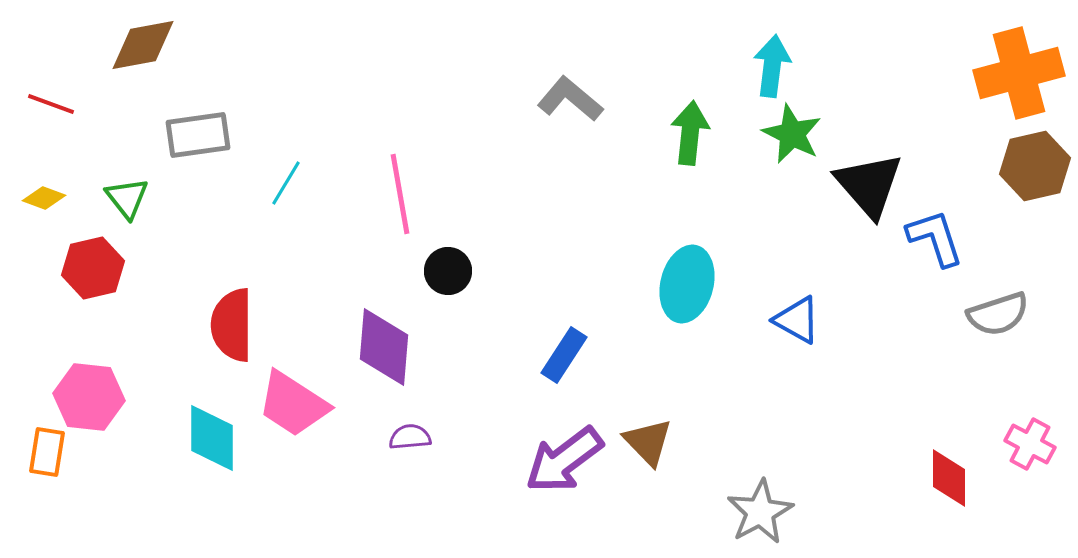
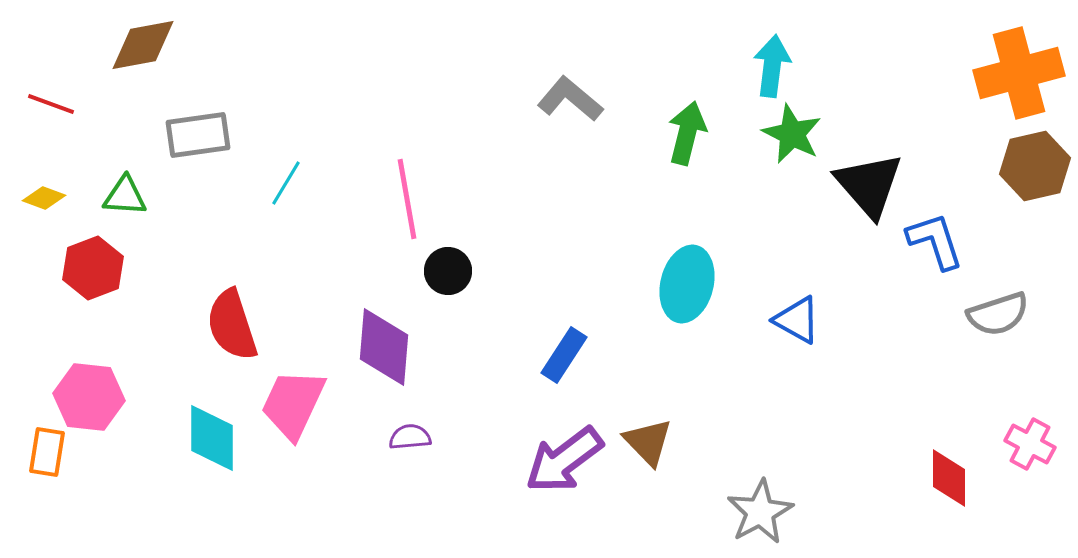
green arrow: moved 3 px left; rotated 8 degrees clockwise
pink line: moved 7 px right, 5 px down
green triangle: moved 2 px left, 2 px up; rotated 48 degrees counterclockwise
blue L-shape: moved 3 px down
red hexagon: rotated 8 degrees counterclockwise
red semicircle: rotated 18 degrees counterclockwise
pink trapezoid: rotated 82 degrees clockwise
